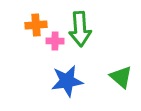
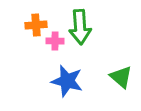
green arrow: moved 2 px up
blue star: rotated 24 degrees clockwise
